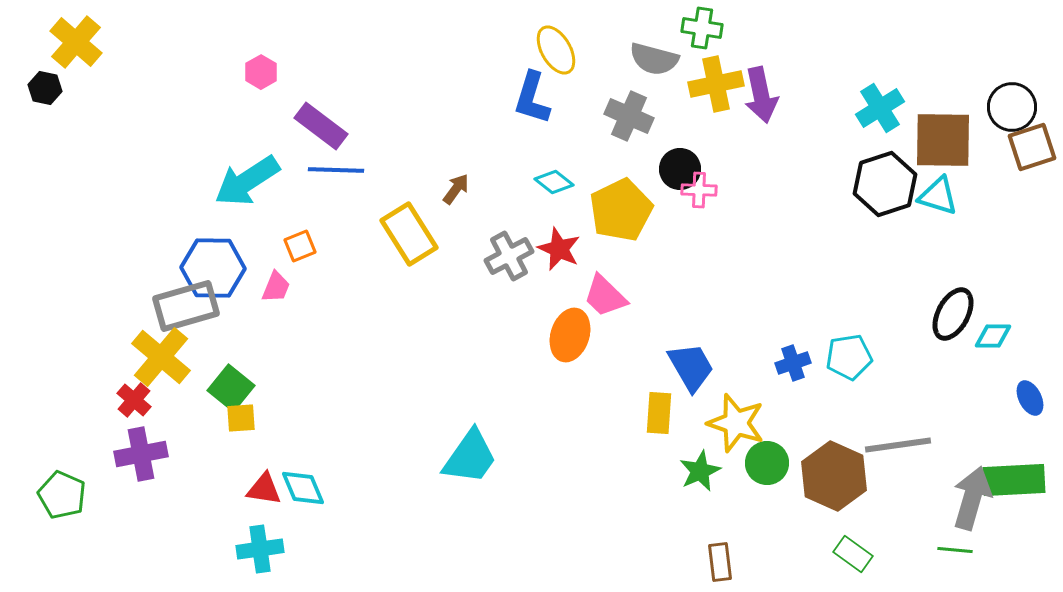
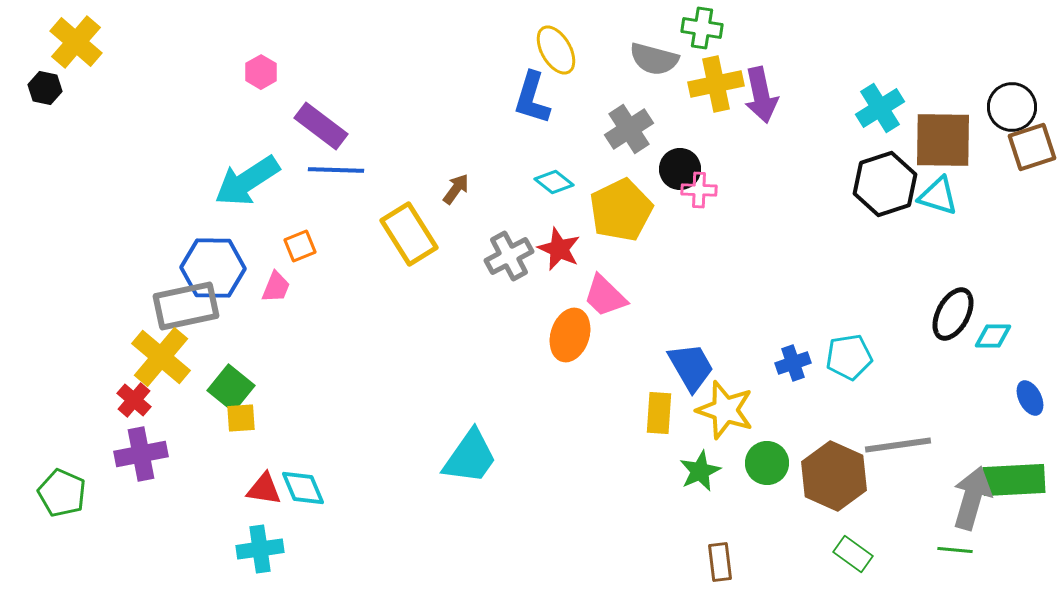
gray cross at (629, 116): moved 13 px down; rotated 33 degrees clockwise
gray rectangle at (186, 306): rotated 4 degrees clockwise
yellow star at (736, 423): moved 11 px left, 13 px up
green pentagon at (62, 495): moved 2 px up
